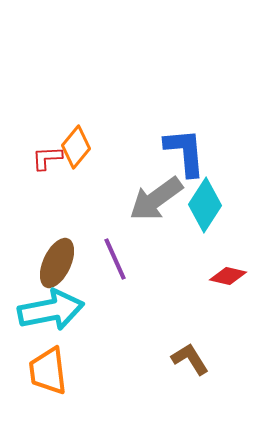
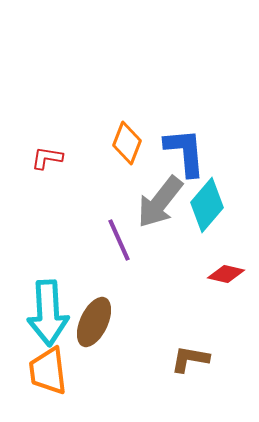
orange diamond: moved 51 px right, 4 px up; rotated 18 degrees counterclockwise
red L-shape: rotated 12 degrees clockwise
gray arrow: moved 4 px right, 3 px down; rotated 16 degrees counterclockwise
cyan diamond: moved 2 px right; rotated 8 degrees clockwise
purple line: moved 4 px right, 19 px up
brown ellipse: moved 37 px right, 59 px down
red diamond: moved 2 px left, 2 px up
cyan arrow: moved 3 px left, 3 px down; rotated 98 degrees clockwise
brown L-shape: rotated 48 degrees counterclockwise
